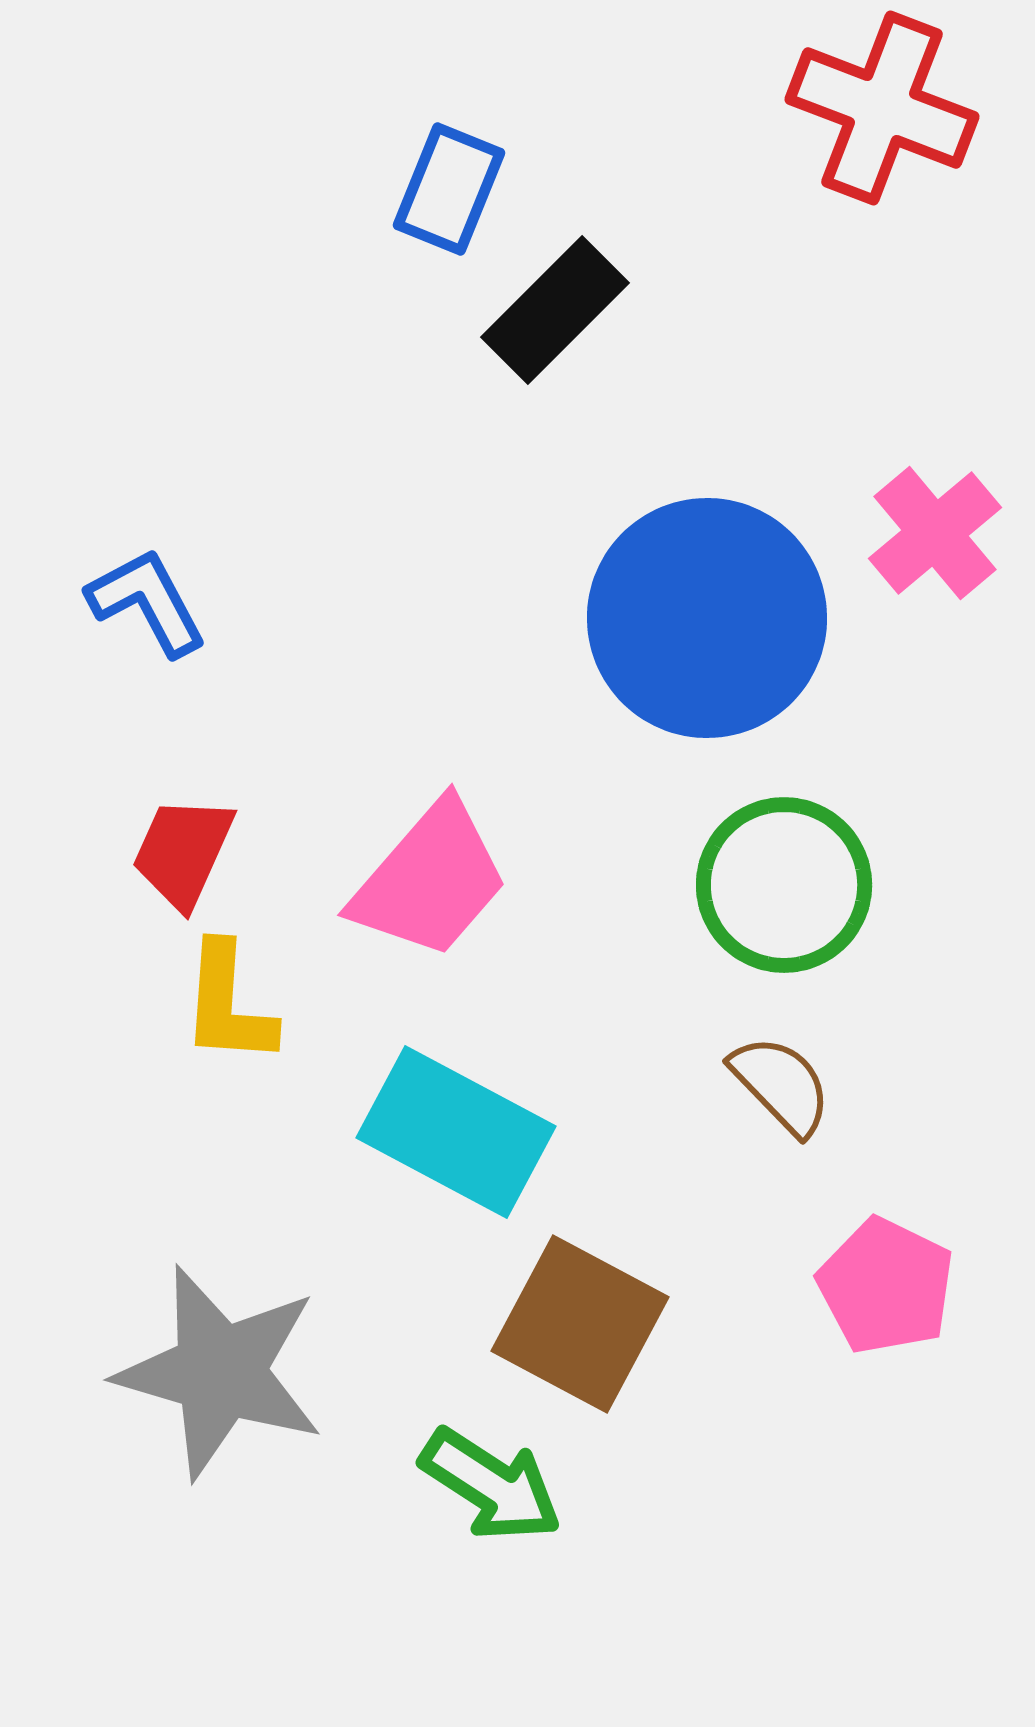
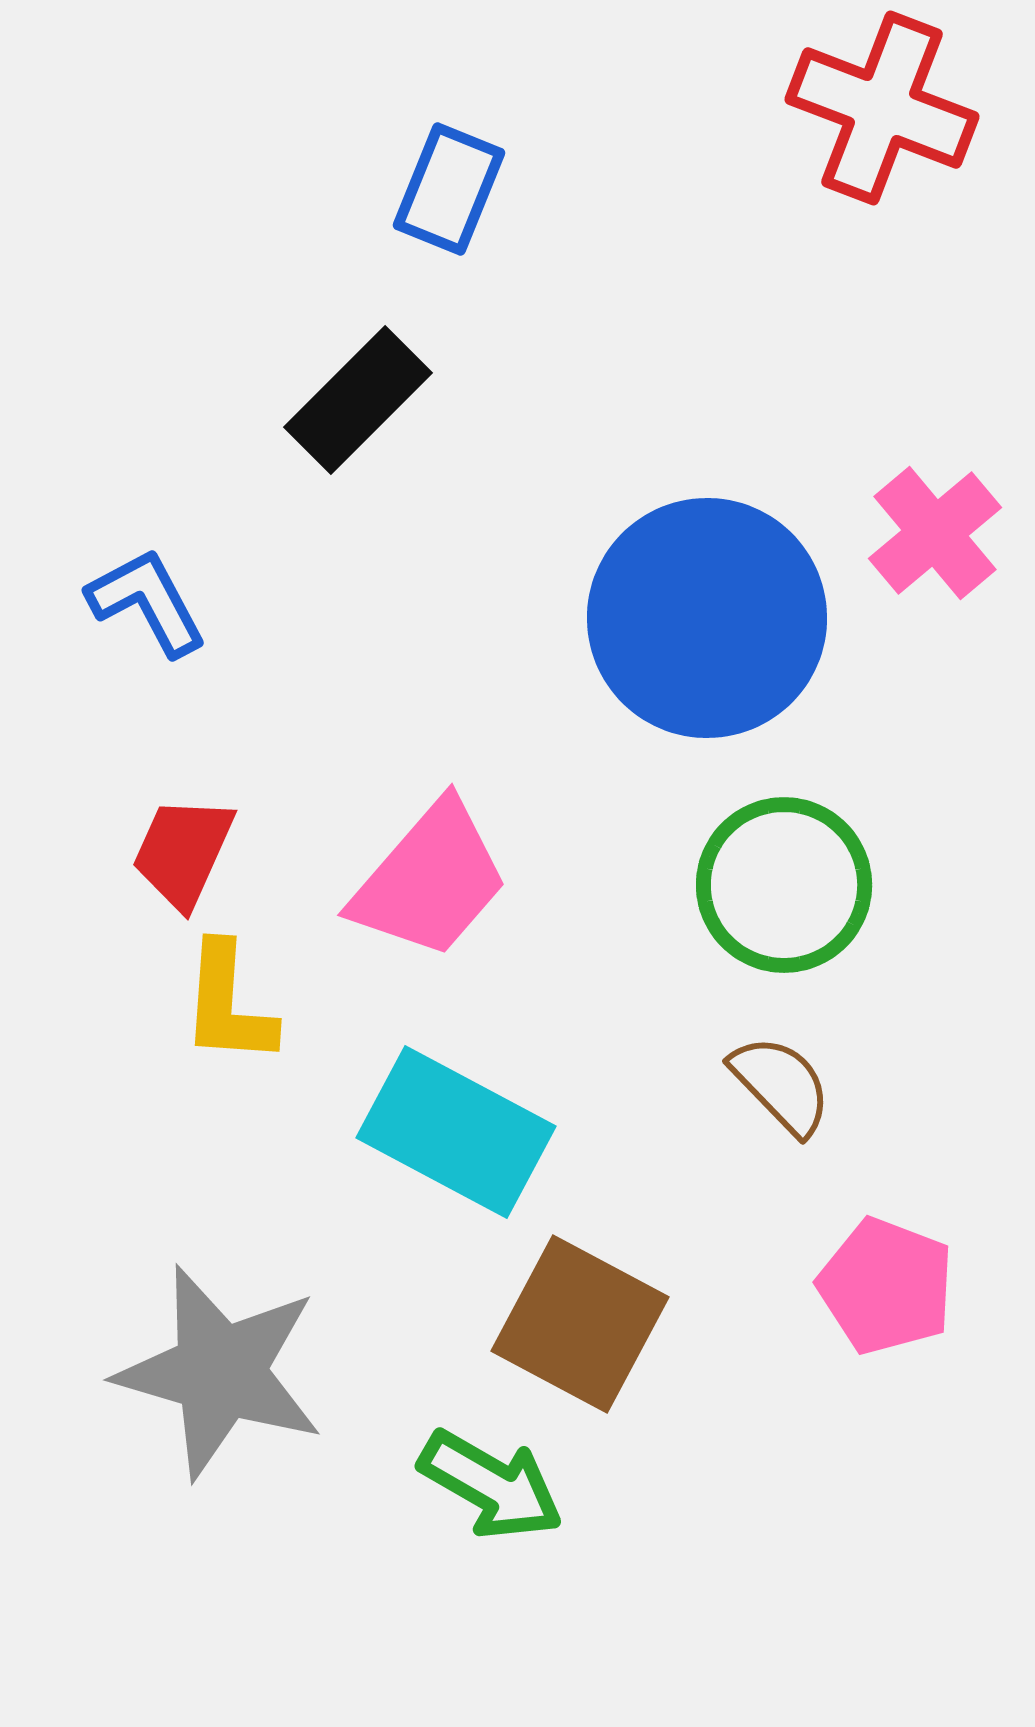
black rectangle: moved 197 px left, 90 px down
pink pentagon: rotated 5 degrees counterclockwise
green arrow: rotated 3 degrees counterclockwise
